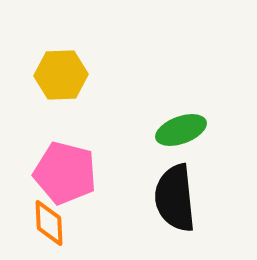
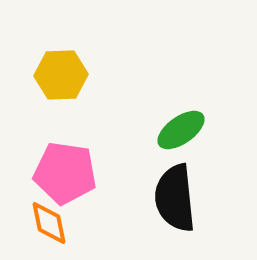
green ellipse: rotated 15 degrees counterclockwise
pink pentagon: rotated 6 degrees counterclockwise
orange diamond: rotated 9 degrees counterclockwise
